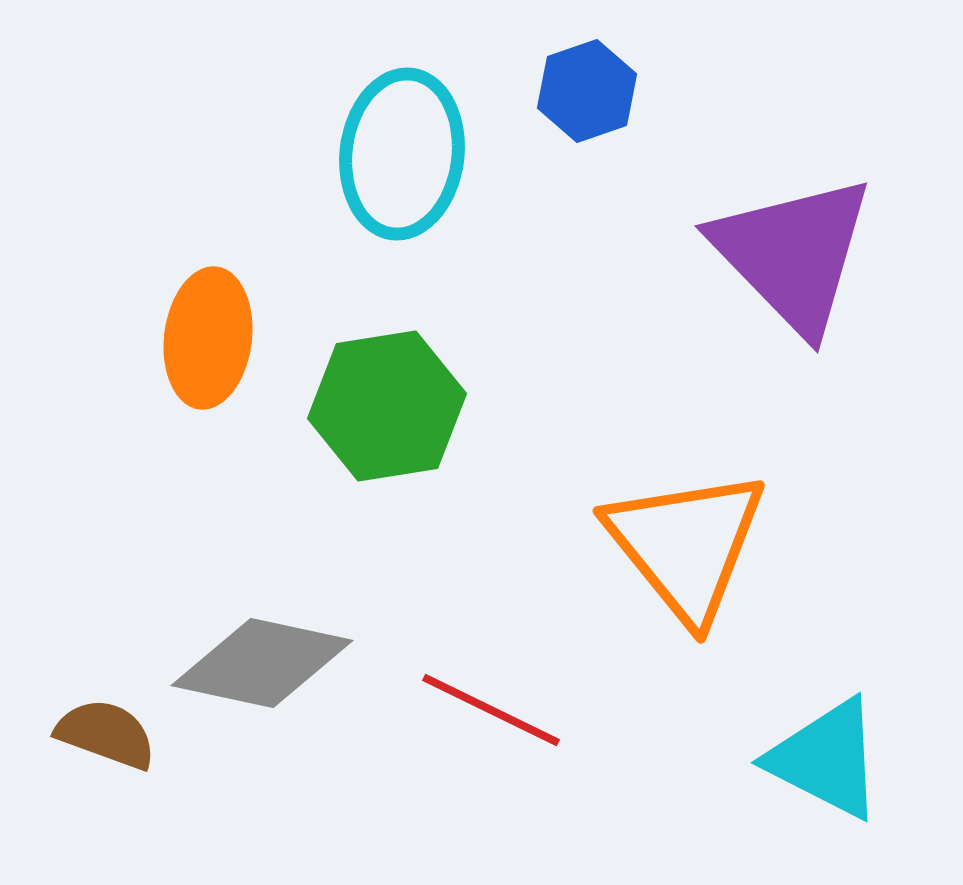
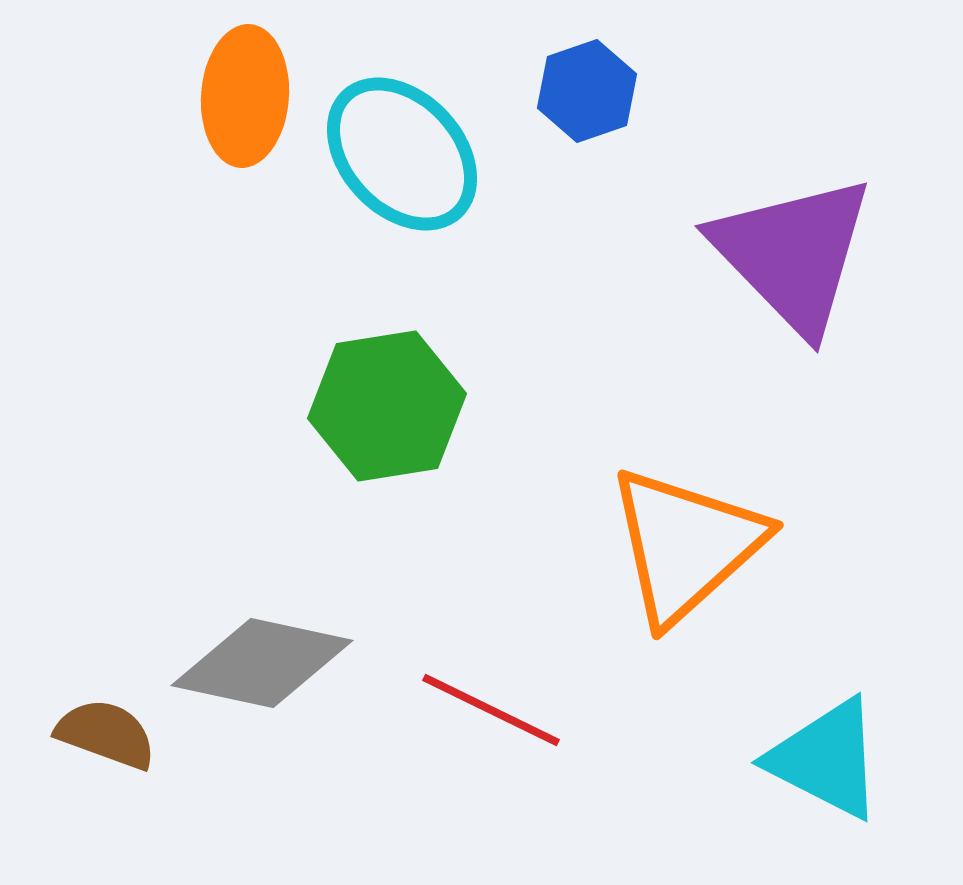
cyan ellipse: rotated 50 degrees counterclockwise
orange ellipse: moved 37 px right, 242 px up; rotated 3 degrees counterclockwise
orange triangle: rotated 27 degrees clockwise
